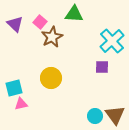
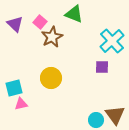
green triangle: rotated 18 degrees clockwise
cyan circle: moved 1 px right, 4 px down
